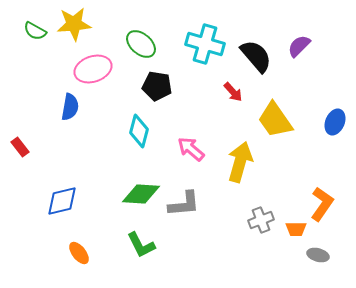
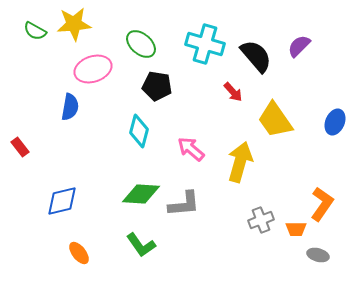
green L-shape: rotated 8 degrees counterclockwise
